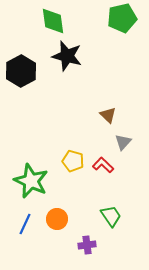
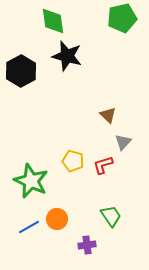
red L-shape: rotated 60 degrees counterclockwise
blue line: moved 4 px right, 3 px down; rotated 35 degrees clockwise
